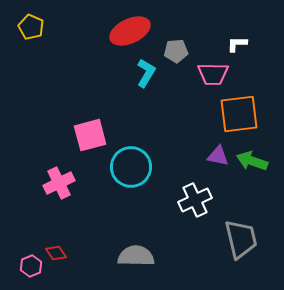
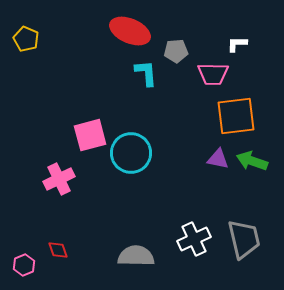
yellow pentagon: moved 5 px left, 12 px down
red ellipse: rotated 48 degrees clockwise
cyan L-shape: rotated 36 degrees counterclockwise
orange square: moved 3 px left, 2 px down
purple triangle: moved 3 px down
cyan circle: moved 14 px up
pink cross: moved 4 px up
white cross: moved 1 px left, 39 px down
gray trapezoid: moved 3 px right
red diamond: moved 2 px right, 3 px up; rotated 15 degrees clockwise
pink hexagon: moved 7 px left, 1 px up
